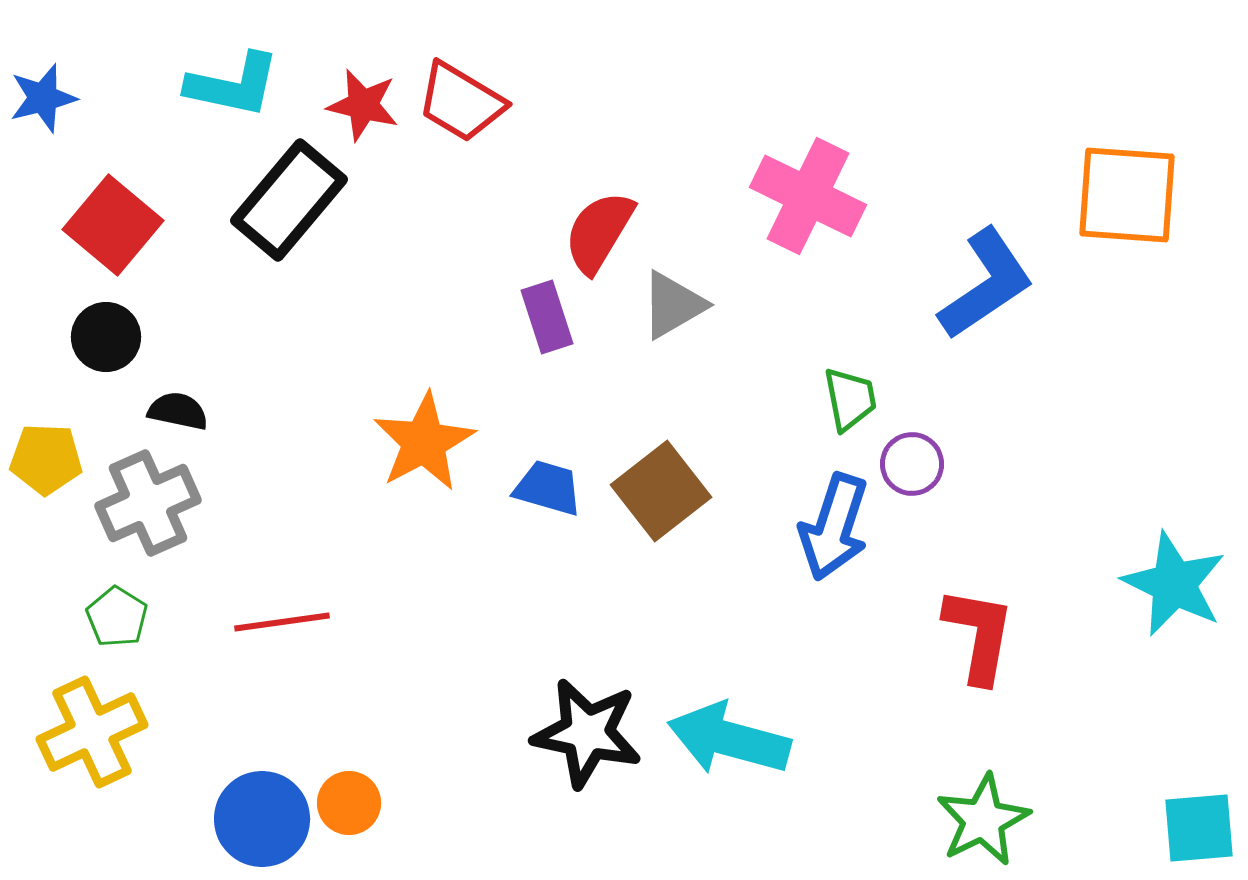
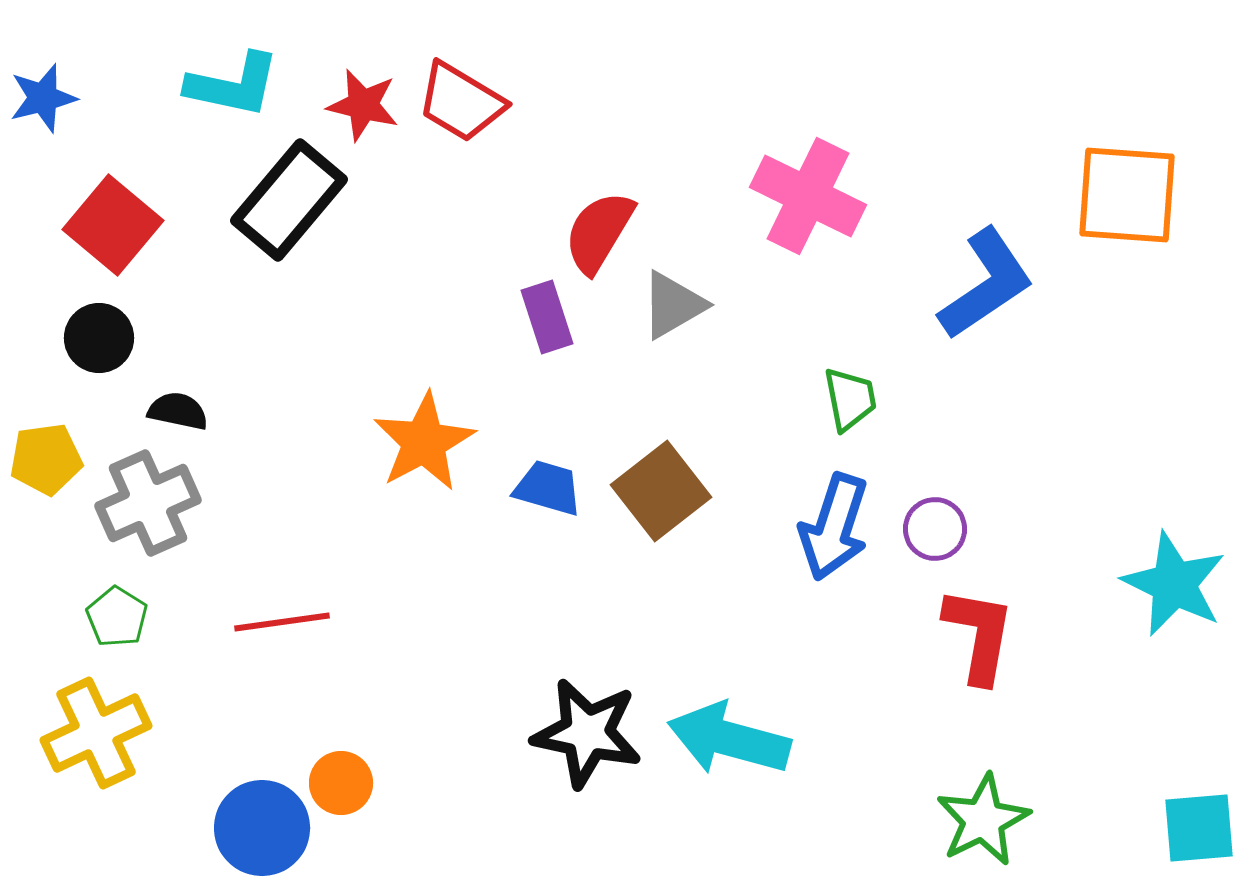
black circle: moved 7 px left, 1 px down
yellow pentagon: rotated 10 degrees counterclockwise
purple circle: moved 23 px right, 65 px down
yellow cross: moved 4 px right, 1 px down
orange circle: moved 8 px left, 20 px up
blue circle: moved 9 px down
